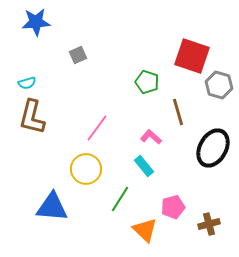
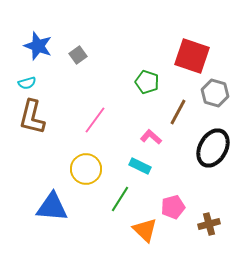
blue star: moved 2 px right, 24 px down; rotated 24 degrees clockwise
gray square: rotated 12 degrees counterclockwise
gray hexagon: moved 4 px left, 8 px down
brown line: rotated 44 degrees clockwise
pink line: moved 2 px left, 8 px up
cyan rectangle: moved 4 px left; rotated 25 degrees counterclockwise
